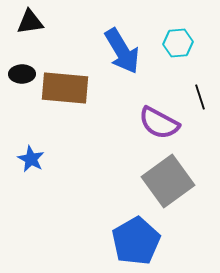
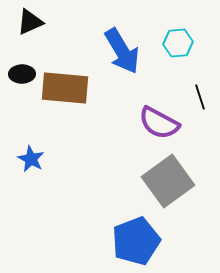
black triangle: rotated 16 degrees counterclockwise
blue pentagon: rotated 9 degrees clockwise
